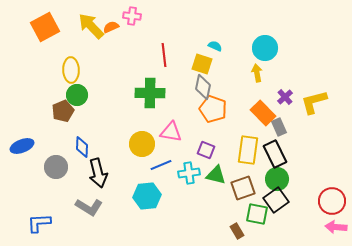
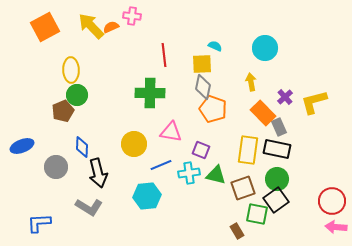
yellow square at (202, 64): rotated 20 degrees counterclockwise
yellow arrow at (257, 73): moved 6 px left, 9 px down
yellow circle at (142, 144): moved 8 px left
purple square at (206, 150): moved 5 px left
black rectangle at (275, 154): moved 2 px right, 5 px up; rotated 52 degrees counterclockwise
